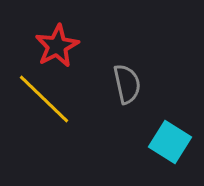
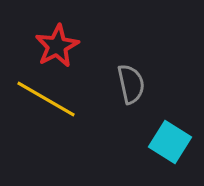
gray semicircle: moved 4 px right
yellow line: moved 2 px right; rotated 14 degrees counterclockwise
